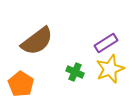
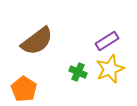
purple rectangle: moved 1 px right, 2 px up
green cross: moved 3 px right
orange pentagon: moved 3 px right, 5 px down
